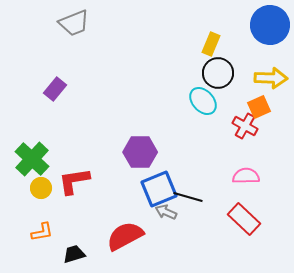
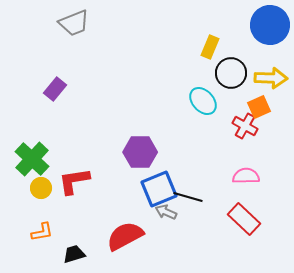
yellow rectangle: moved 1 px left, 3 px down
black circle: moved 13 px right
